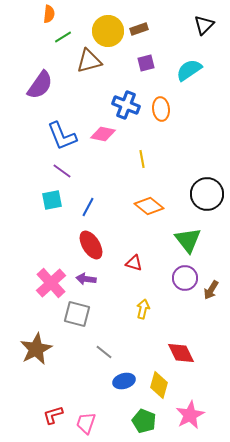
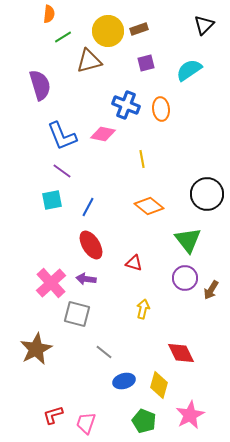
purple semicircle: rotated 52 degrees counterclockwise
